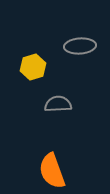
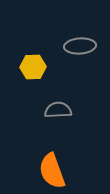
yellow hexagon: rotated 15 degrees clockwise
gray semicircle: moved 6 px down
